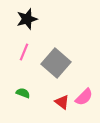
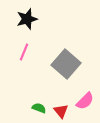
gray square: moved 10 px right, 1 px down
green semicircle: moved 16 px right, 15 px down
pink semicircle: moved 1 px right, 4 px down
red triangle: moved 1 px left, 9 px down; rotated 14 degrees clockwise
